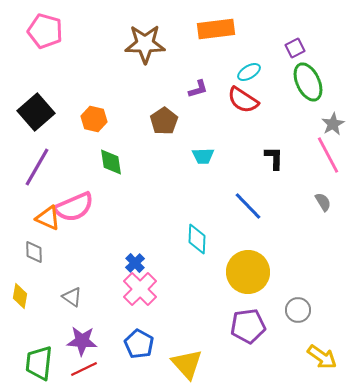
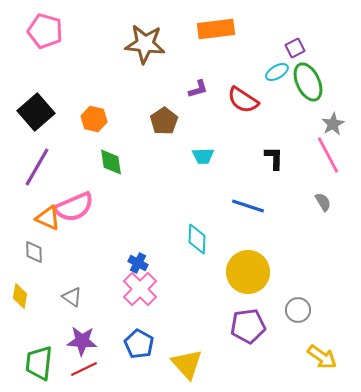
brown star: rotated 6 degrees clockwise
cyan ellipse: moved 28 px right
blue line: rotated 28 degrees counterclockwise
blue cross: moved 3 px right; rotated 18 degrees counterclockwise
